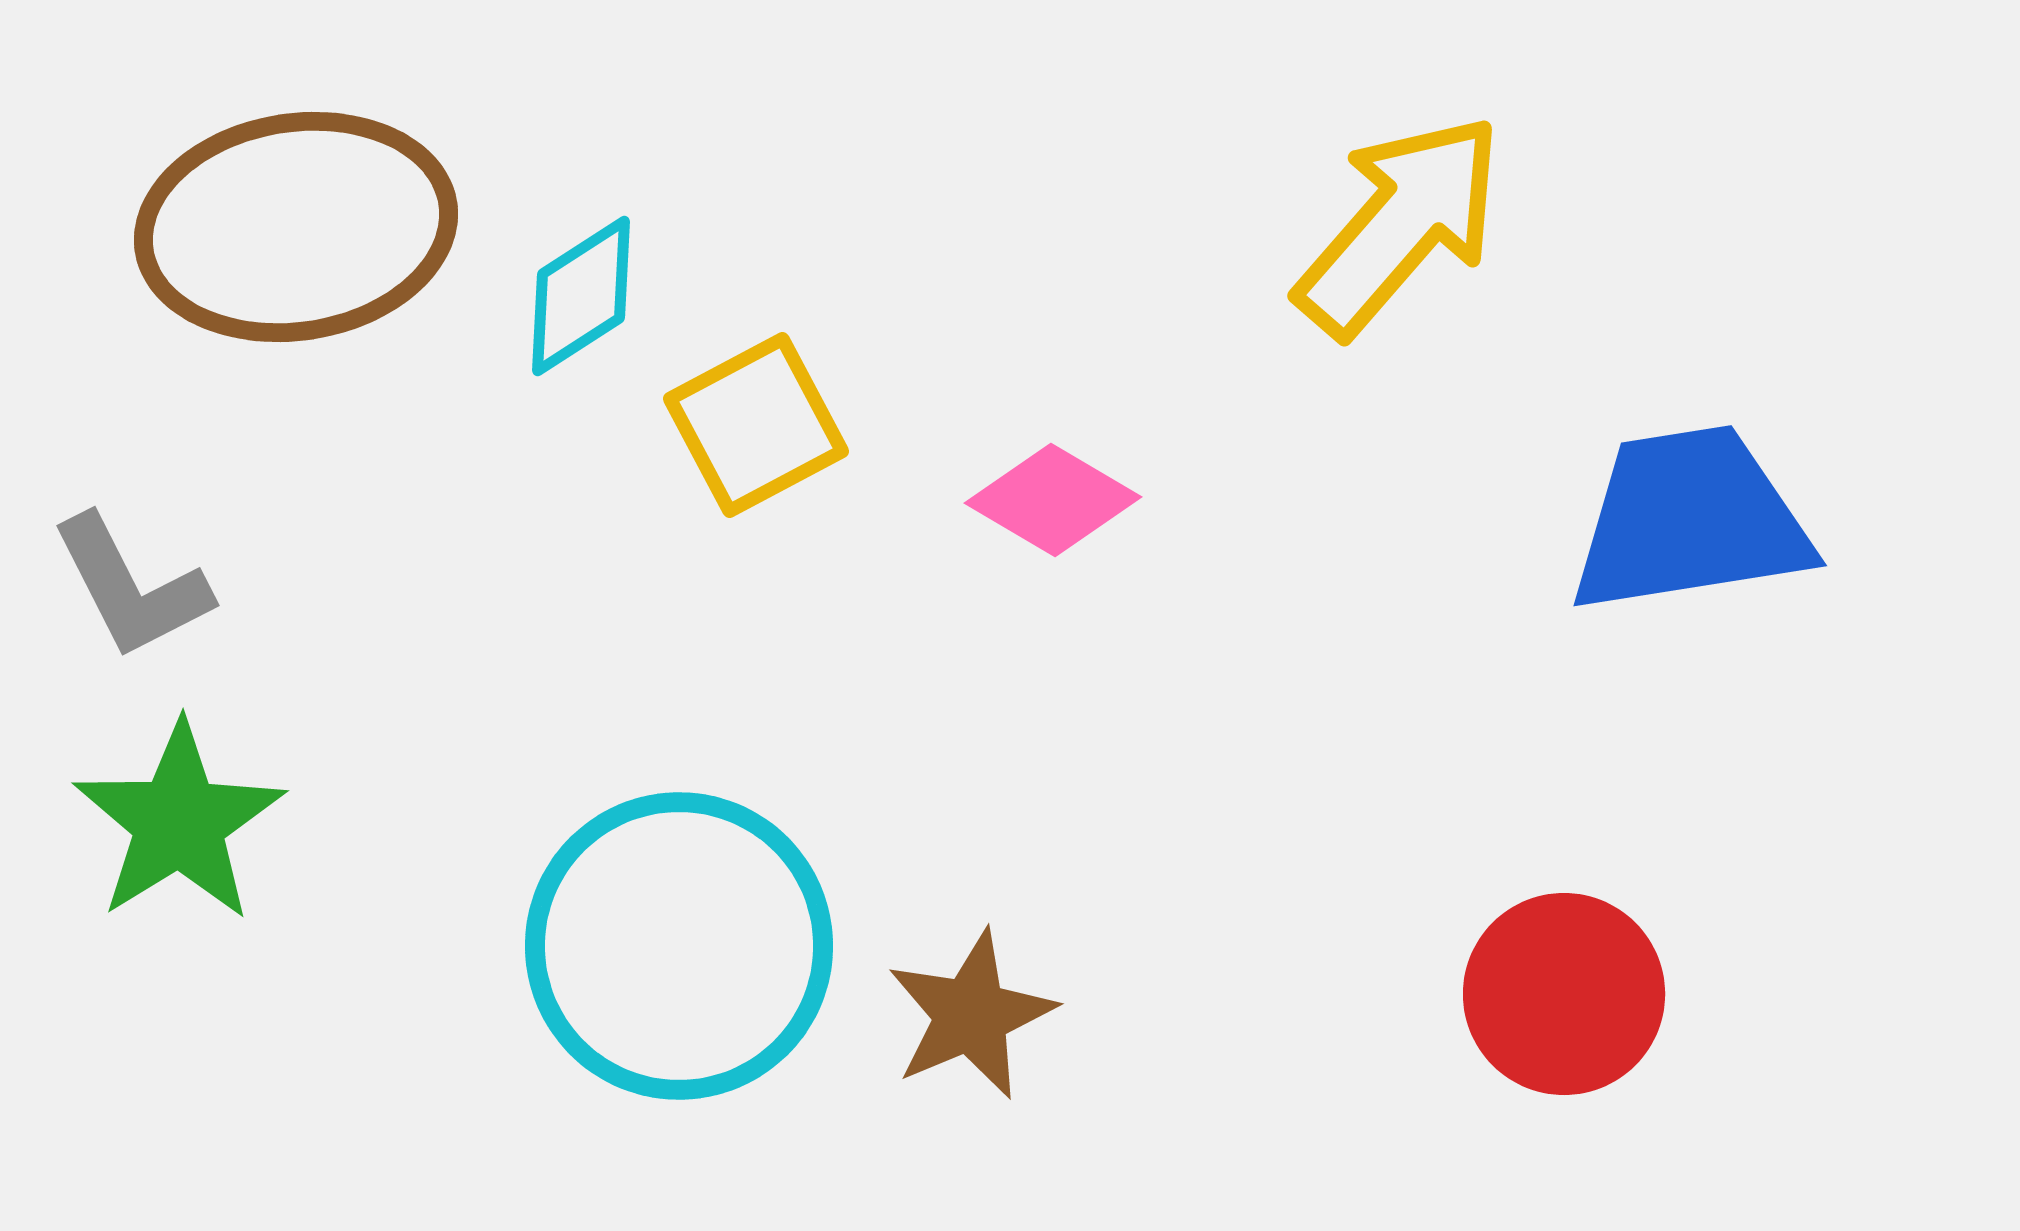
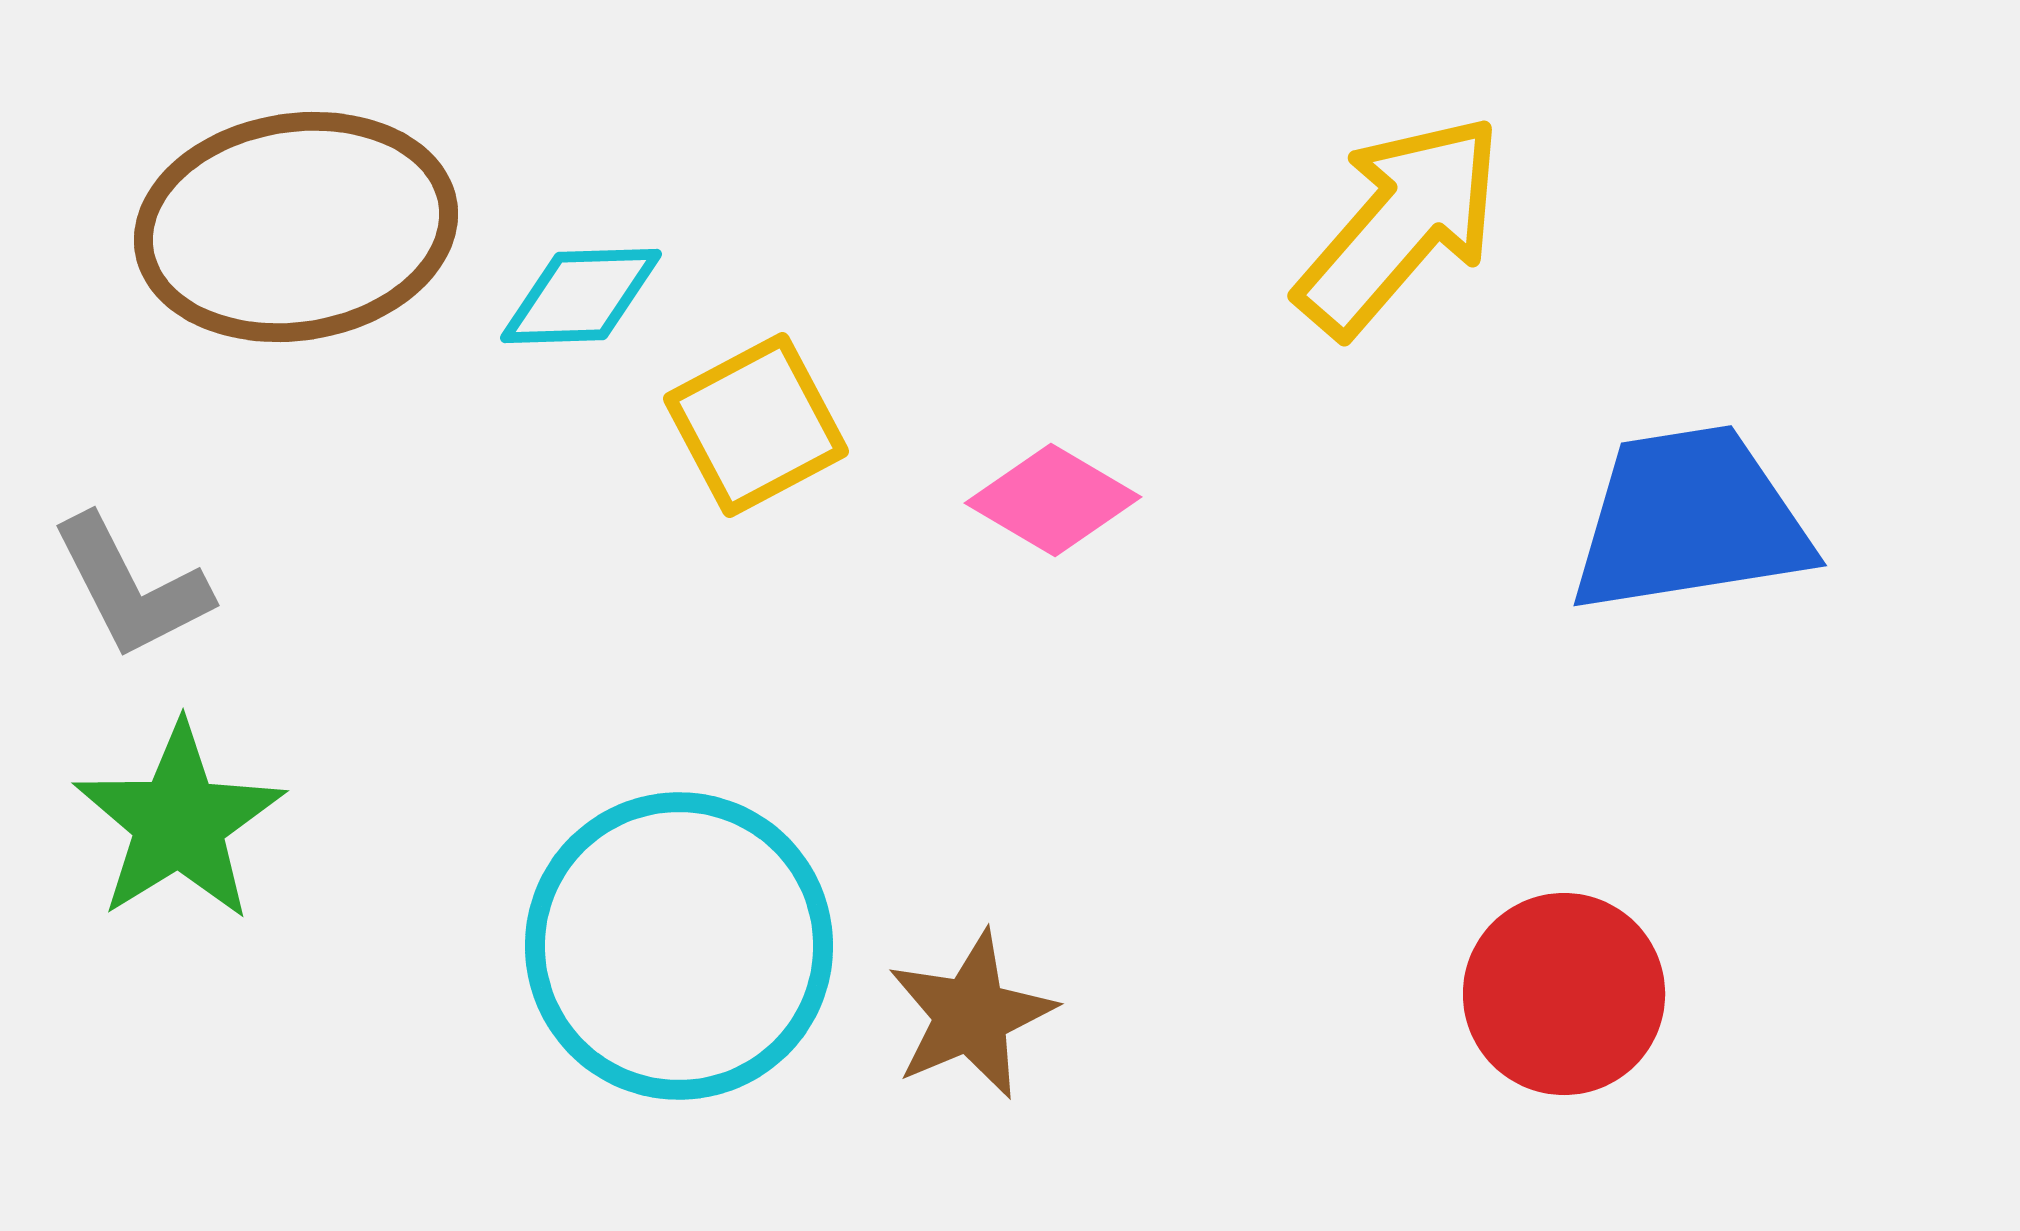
cyan diamond: rotated 31 degrees clockwise
